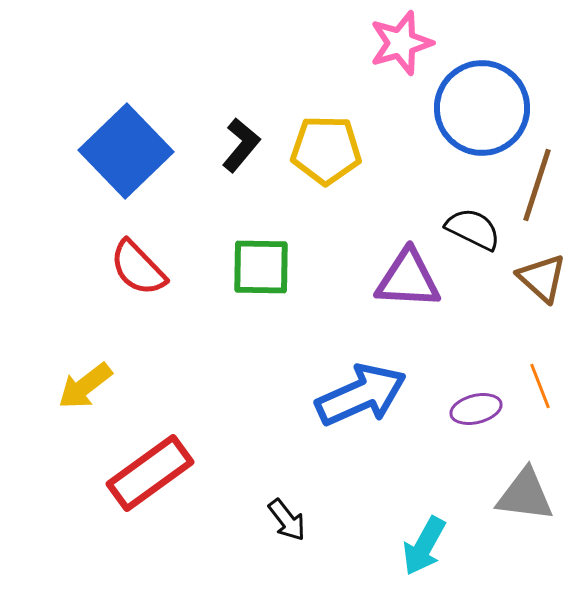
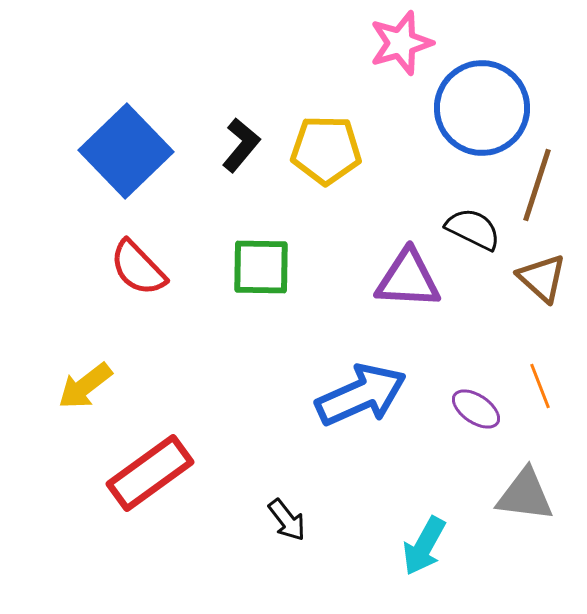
purple ellipse: rotated 48 degrees clockwise
